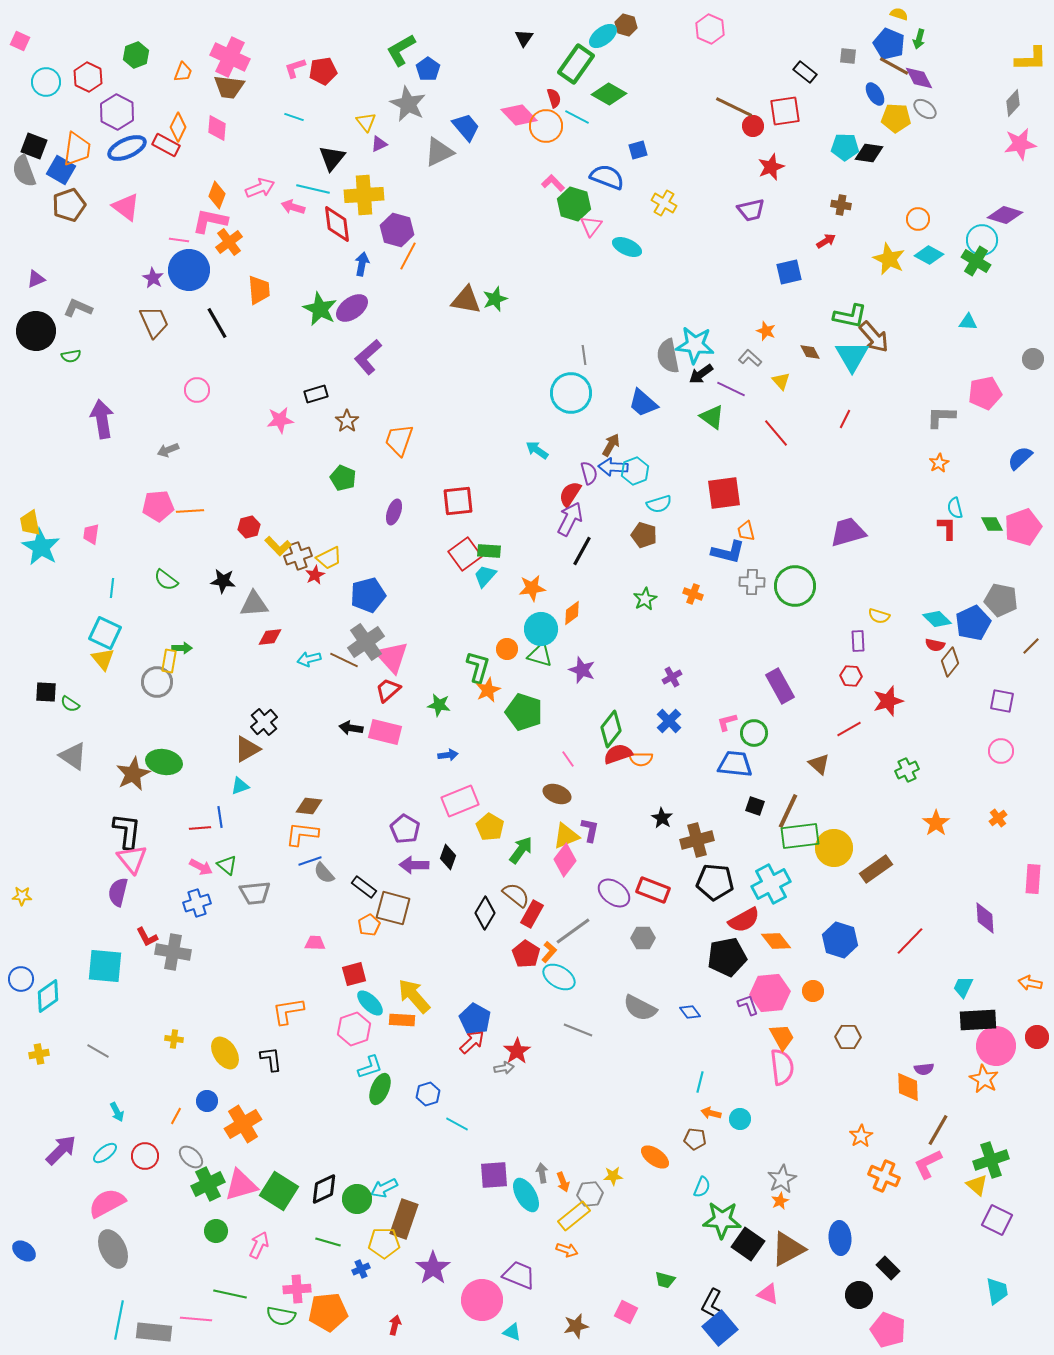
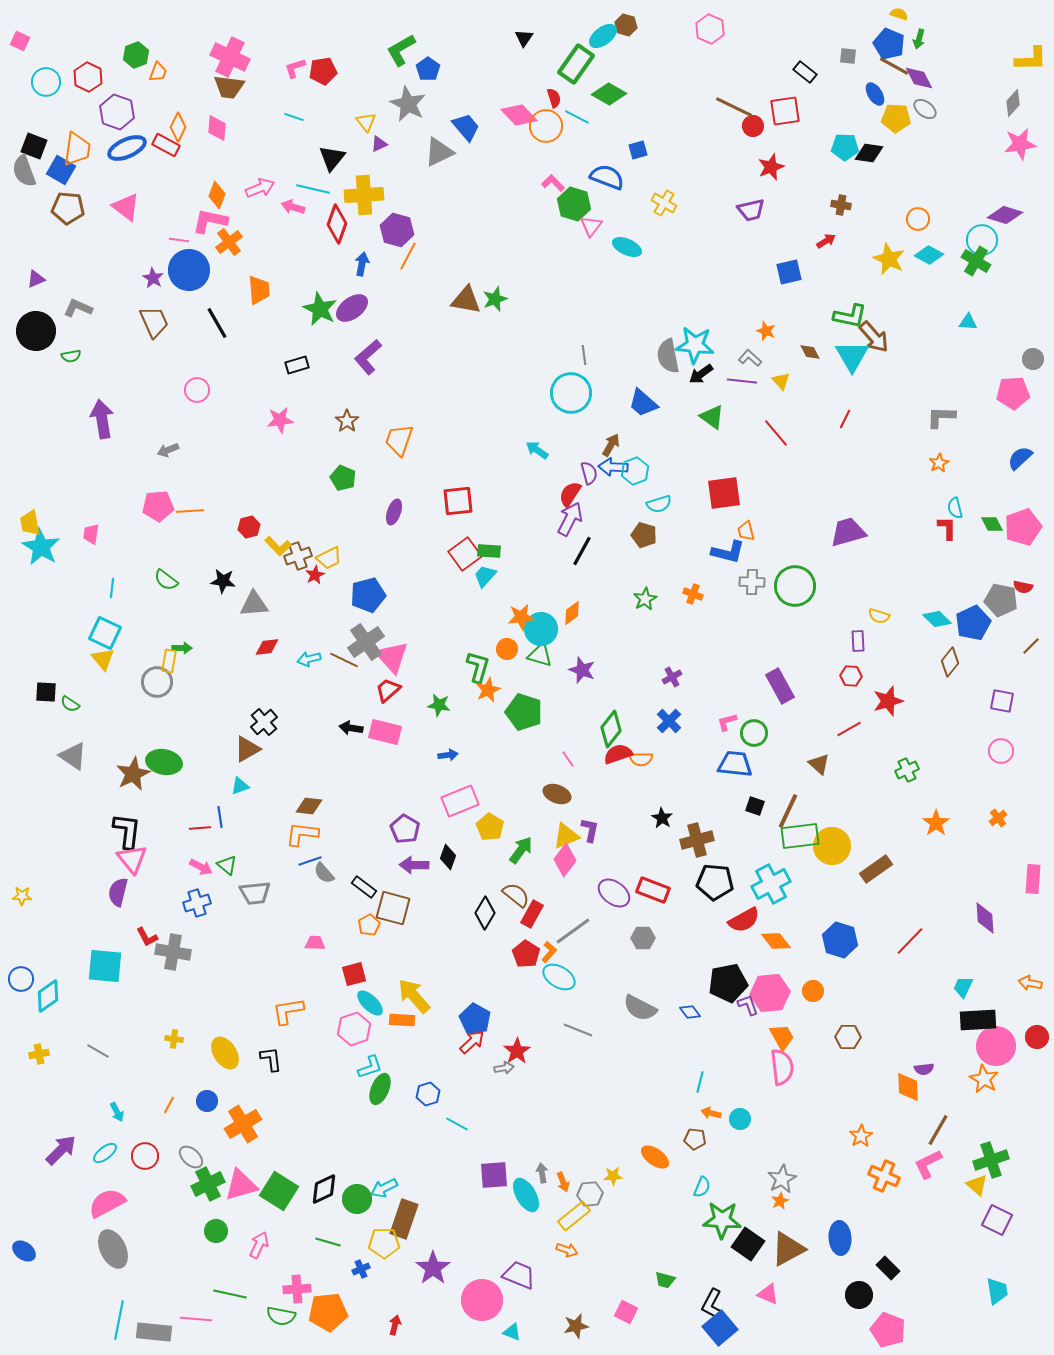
orange trapezoid at (183, 72): moved 25 px left
purple hexagon at (117, 112): rotated 8 degrees counterclockwise
brown pentagon at (69, 205): moved 1 px left, 3 px down; rotated 24 degrees clockwise
red diamond at (337, 224): rotated 27 degrees clockwise
purple line at (731, 389): moved 11 px right, 8 px up; rotated 20 degrees counterclockwise
pink pentagon at (985, 393): moved 28 px right; rotated 8 degrees clockwise
black rectangle at (316, 394): moved 19 px left, 29 px up
orange star at (532, 588): moved 11 px left, 29 px down
red diamond at (270, 637): moved 3 px left, 10 px down
red semicircle at (935, 645): moved 88 px right, 58 px up
yellow circle at (834, 848): moved 2 px left, 2 px up
black pentagon at (727, 957): moved 1 px right, 26 px down
orange line at (176, 1116): moved 7 px left, 11 px up
